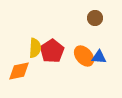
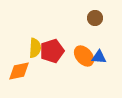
red pentagon: rotated 15 degrees clockwise
